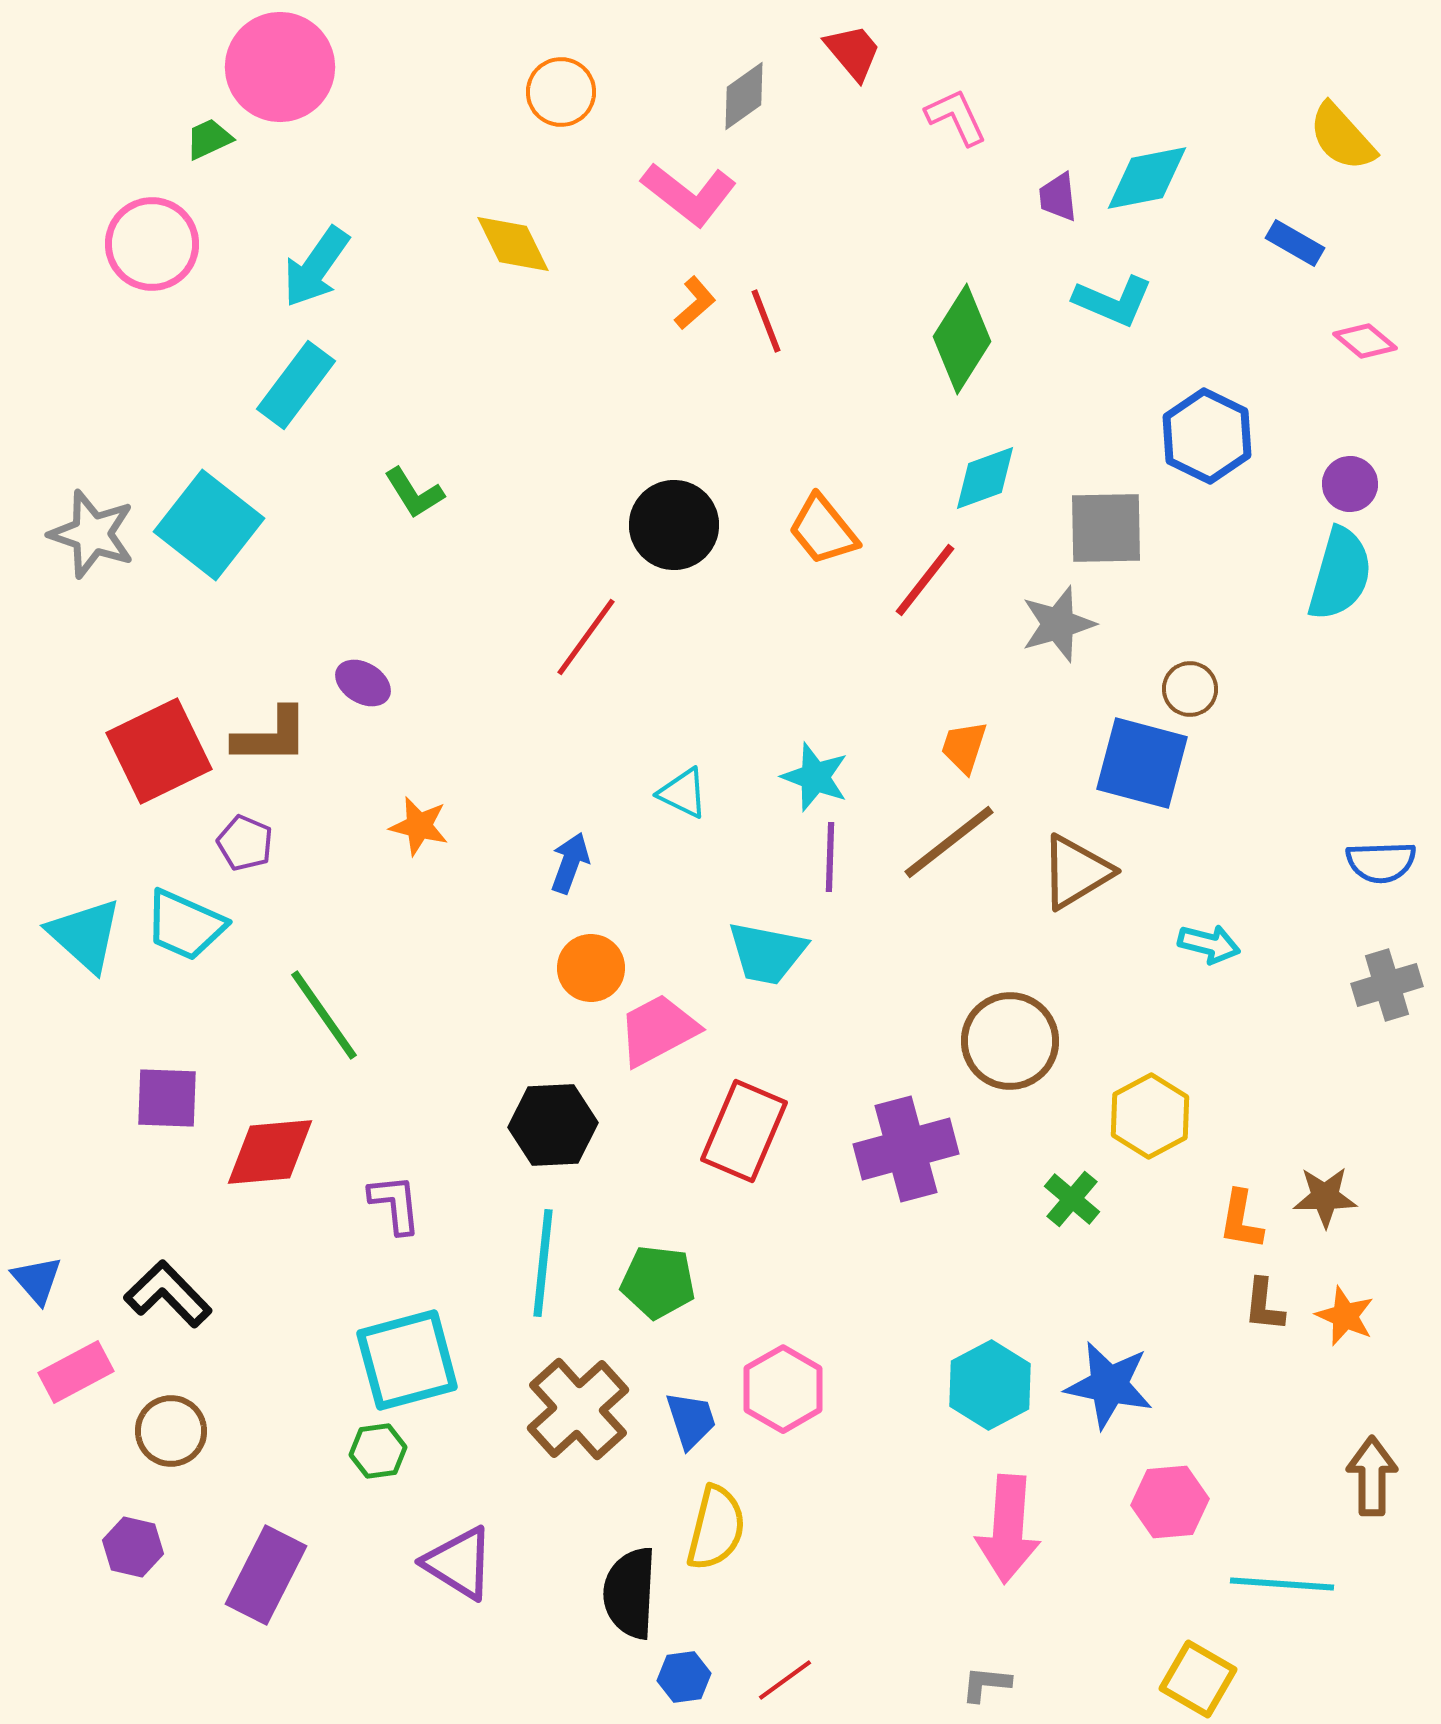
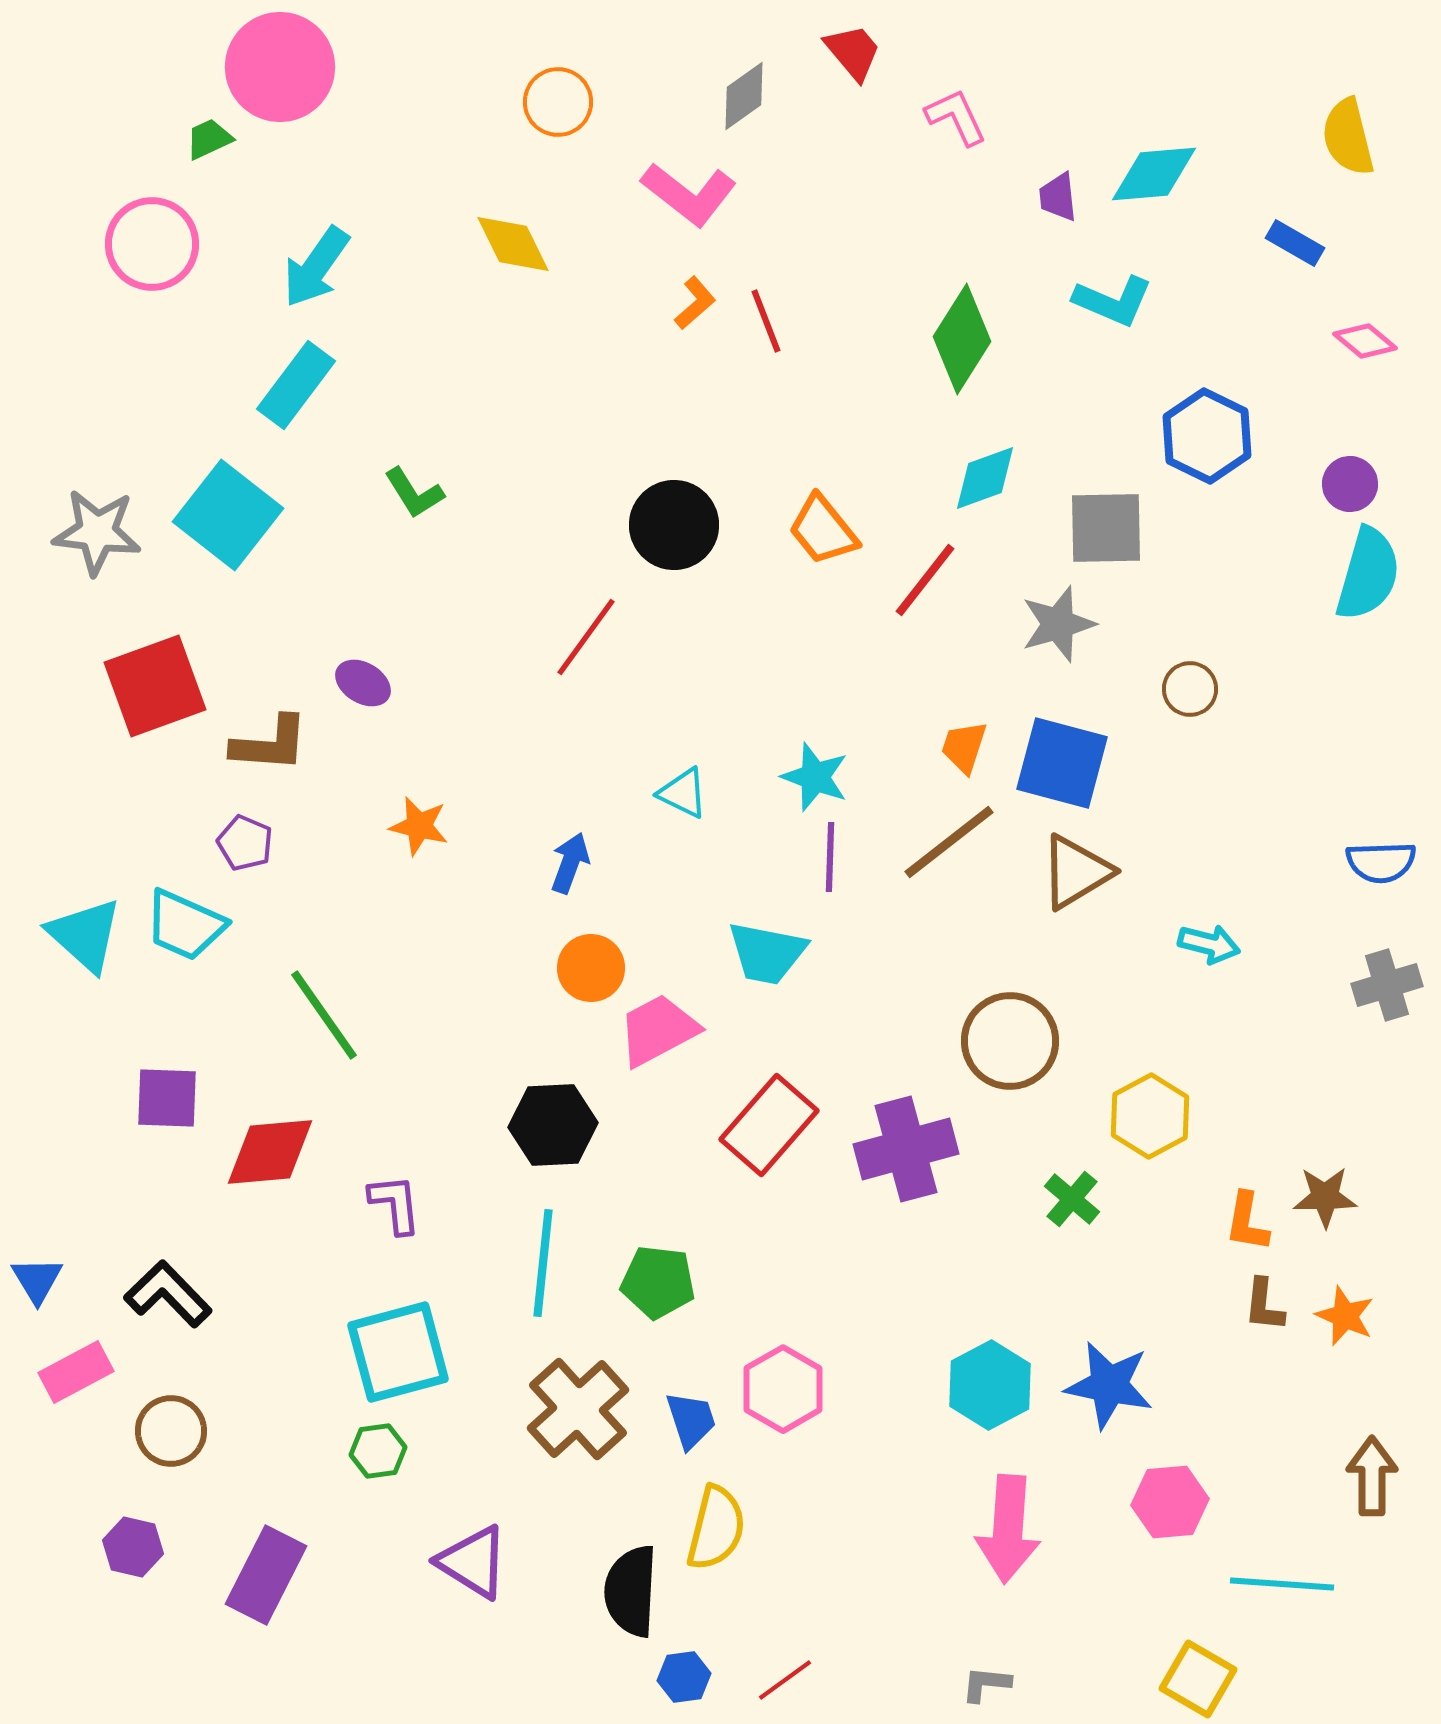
orange circle at (561, 92): moved 3 px left, 10 px down
yellow semicircle at (1342, 137): moved 6 px right; rotated 28 degrees clockwise
cyan diamond at (1147, 178): moved 7 px right, 4 px up; rotated 6 degrees clockwise
cyan square at (209, 525): moved 19 px right, 10 px up
gray star at (92, 534): moved 5 px right, 2 px up; rotated 12 degrees counterclockwise
cyan semicircle at (1340, 574): moved 28 px right
brown L-shape at (271, 736): moved 1 px left, 8 px down; rotated 4 degrees clockwise
red square at (159, 751): moved 4 px left, 65 px up; rotated 6 degrees clockwise
blue square at (1142, 763): moved 80 px left
red rectangle at (744, 1131): moved 25 px right, 6 px up; rotated 18 degrees clockwise
orange L-shape at (1241, 1220): moved 6 px right, 2 px down
blue triangle at (37, 1280): rotated 10 degrees clockwise
cyan square at (407, 1360): moved 9 px left, 8 px up
purple triangle at (459, 1563): moved 14 px right, 1 px up
black semicircle at (630, 1593): moved 1 px right, 2 px up
